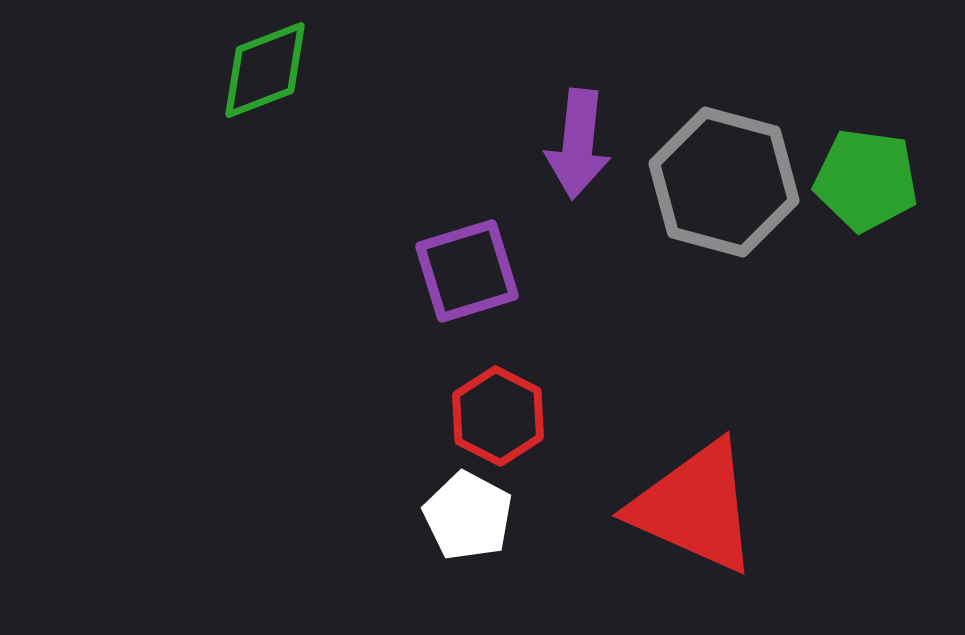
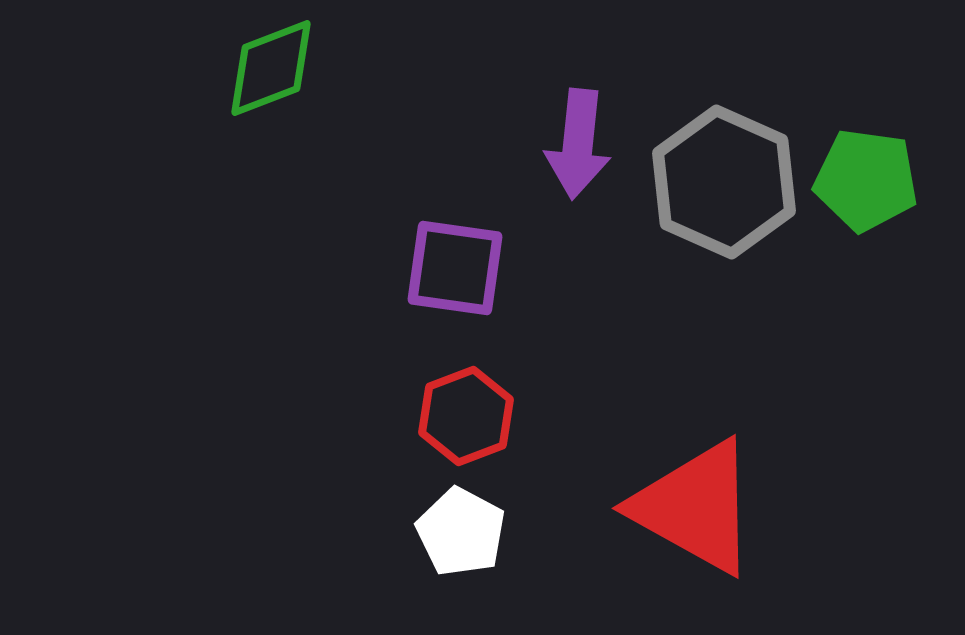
green diamond: moved 6 px right, 2 px up
gray hexagon: rotated 9 degrees clockwise
purple square: moved 12 px left, 3 px up; rotated 25 degrees clockwise
red hexagon: moved 32 px left; rotated 12 degrees clockwise
red triangle: rotated 5 degrees clockwise
white pentagon: moved 7 px left, 16 px down
